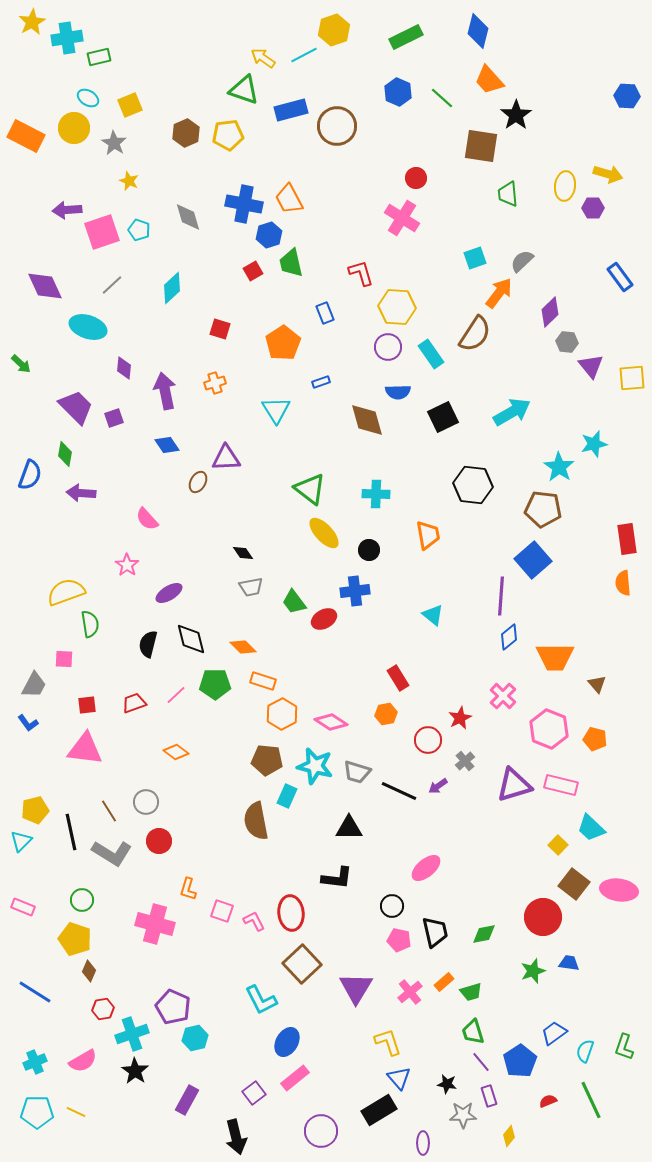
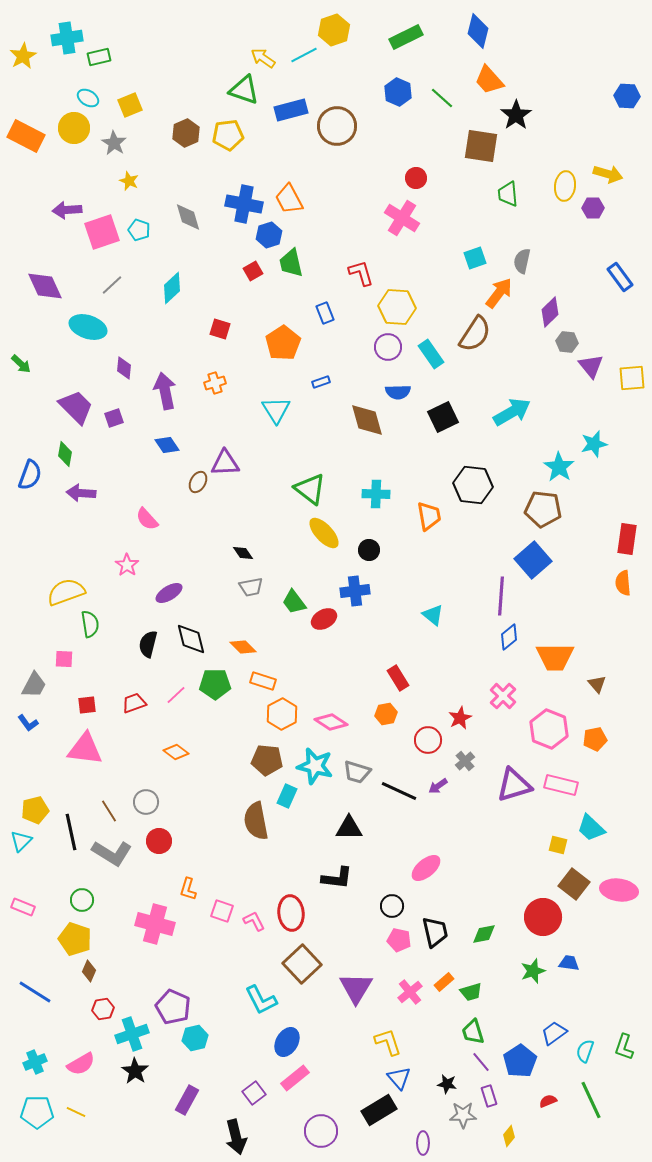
yellow star at (32, 22): moved 9 px left, 34 px down
gray semicircle at (522, 261): rotated 35 degrees counterclockwise
purple triangle at (226, 458): moved 1 px left, 5 px down
orange trapezoid at (428, 535): moved 1 px right, 19 px up
red rectangle at (627, 539): rotated 16 degrees clockwise
orange pentagon at (595, 739): rotated 25 degrees counterclockwise
yellow square at (558, 845): rotated 30 degrees counterclockwise
pink semicircle at (83, 1061): moved 2 px left, 3 px down
